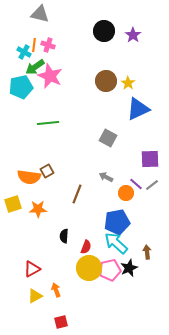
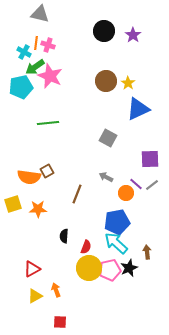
orange line: moved 2 px right, 2 px up
red square: moved 1 px left; rotated 16 degrees clockwise
